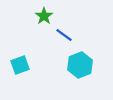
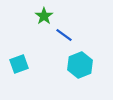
cyan square: moved 1 px left, 1 px up
